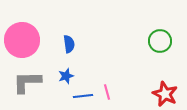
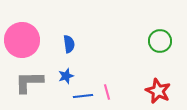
gray L-shape: moved 2 px right
red star: moved 7 px left, 3 px up
